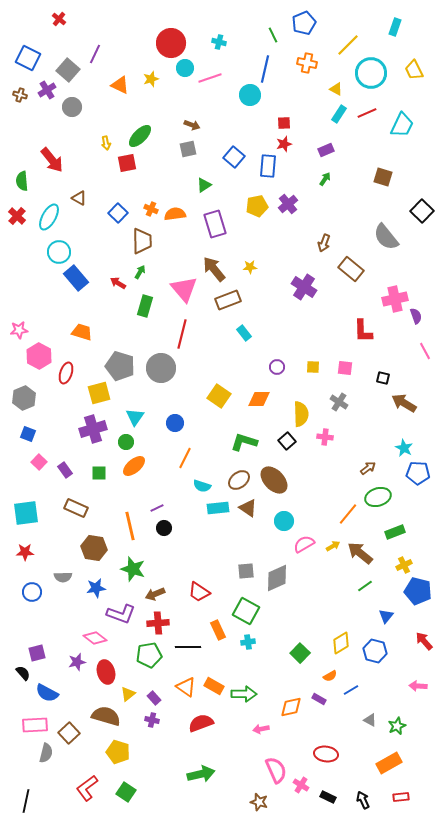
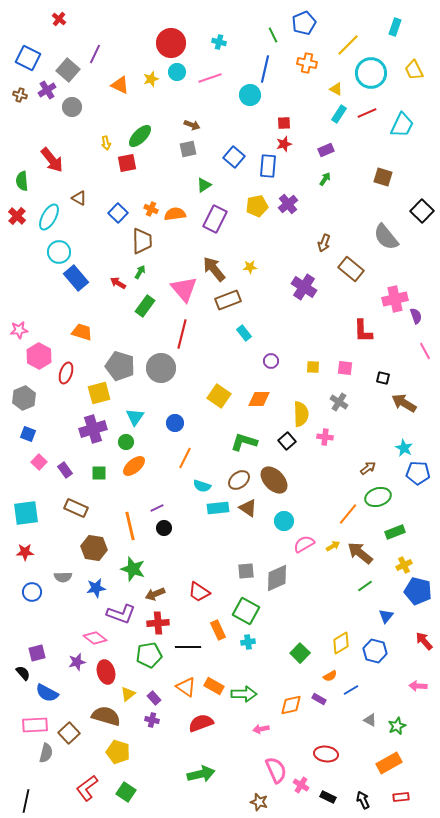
cyan circle at (185, 68): moved 8 px left, 4 px down
purple rectangle at (215, 224): moved 5 px up; rotated 44 degrees clockwise
green rectangle at (145, 306): rotated 20 degrees clockwise
purple circle at (277, 367): moved 6 px left, 6 px up
orange diamond at (291, 707): moved 2 px up
